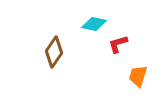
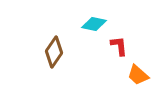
red L-shape: moved 1 px right, 2 px down; rotated 100 degrees clockwise
orange trapezoid: moved 1 px up; rotated 65 degrees counterclockwise
